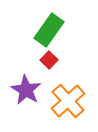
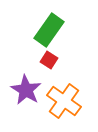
red square: rotated 12 degrees counterclockwise
orange cross: moved 4 px left; rotated 12 degrees counterclockwise
